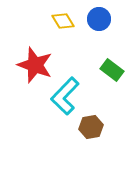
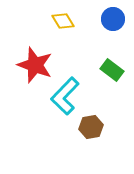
blue circle: moved 14 px right
